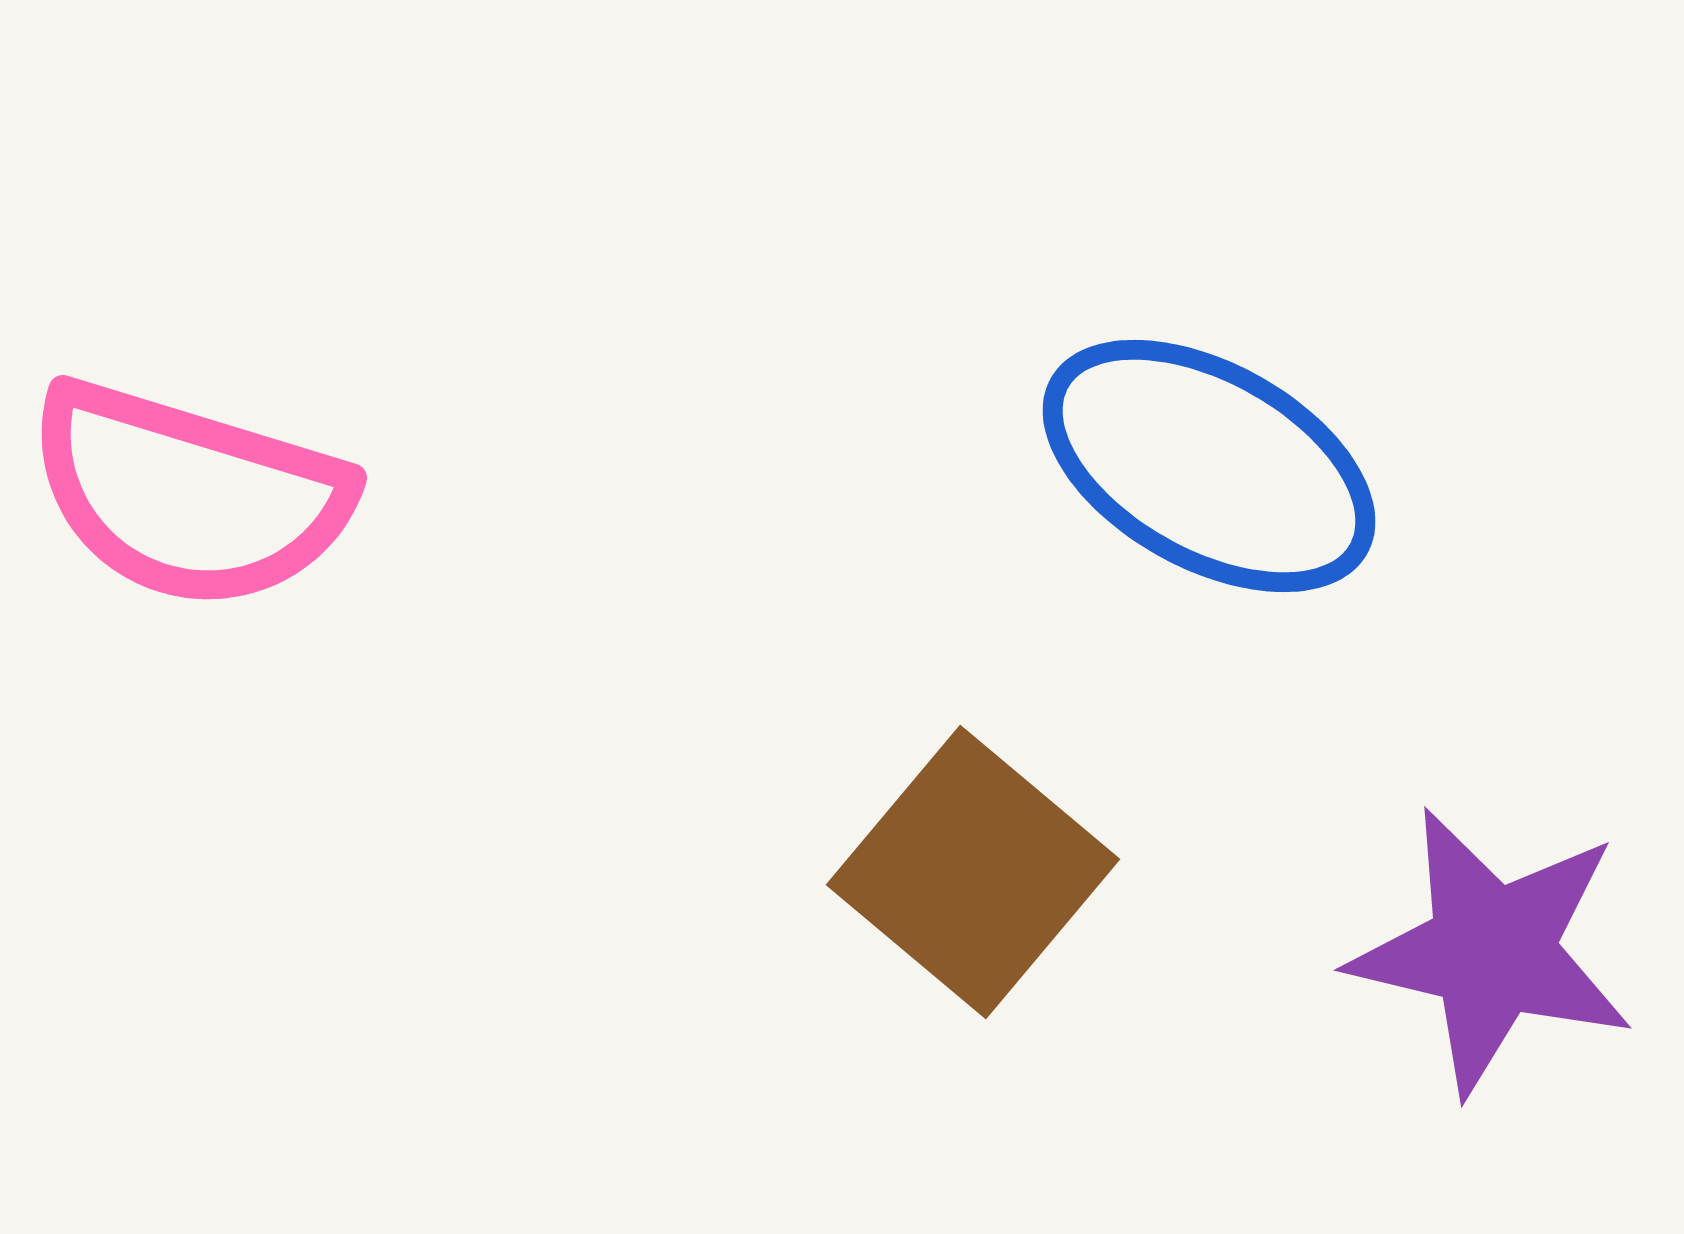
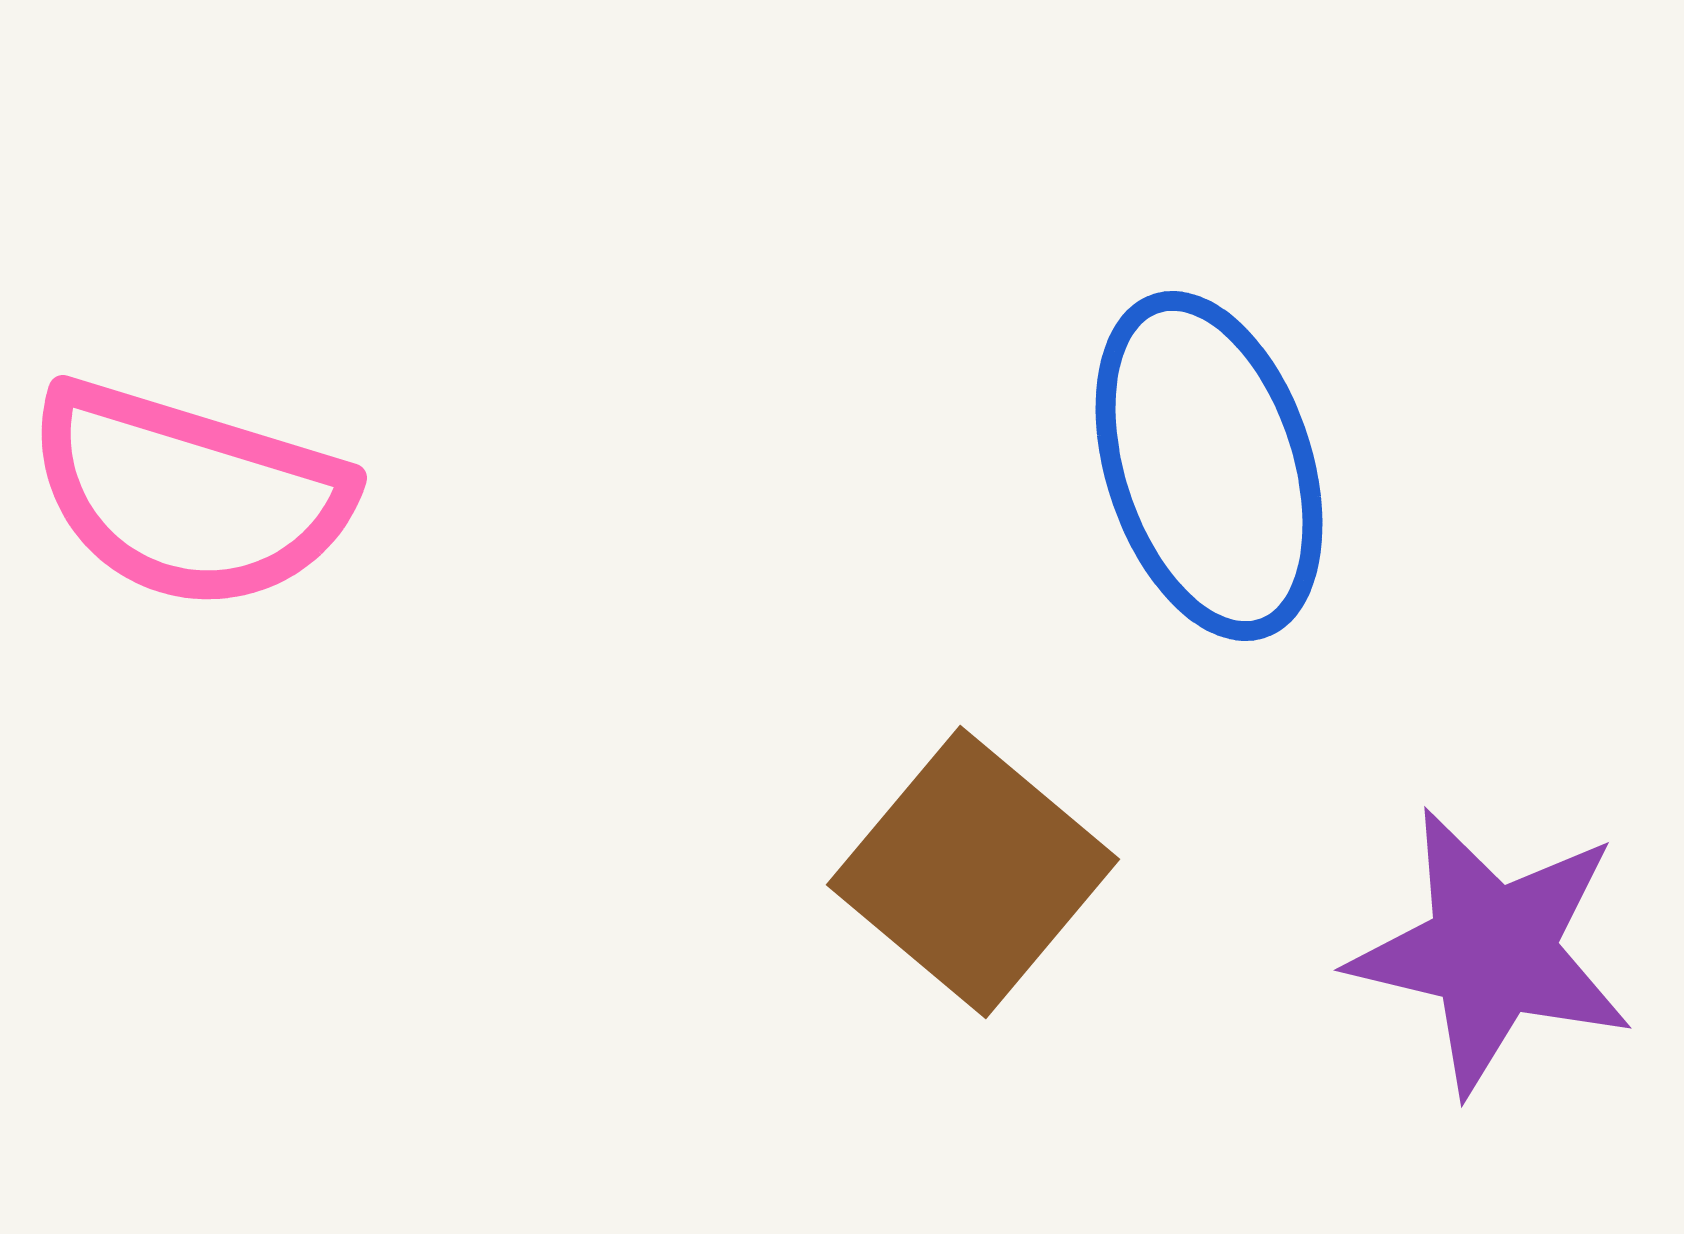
blue ellipse: rotated 43 degrees clockwise
